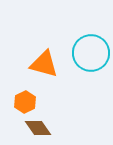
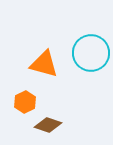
brown diamond: moved 10 px right, 3 px up; rotated 36 degrees counterclockwise
